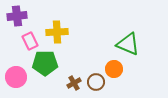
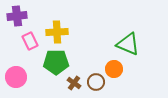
green pentagon: moved 11 px right, 1 px up
brown cross: rotated 24 degrees counterclockwise
